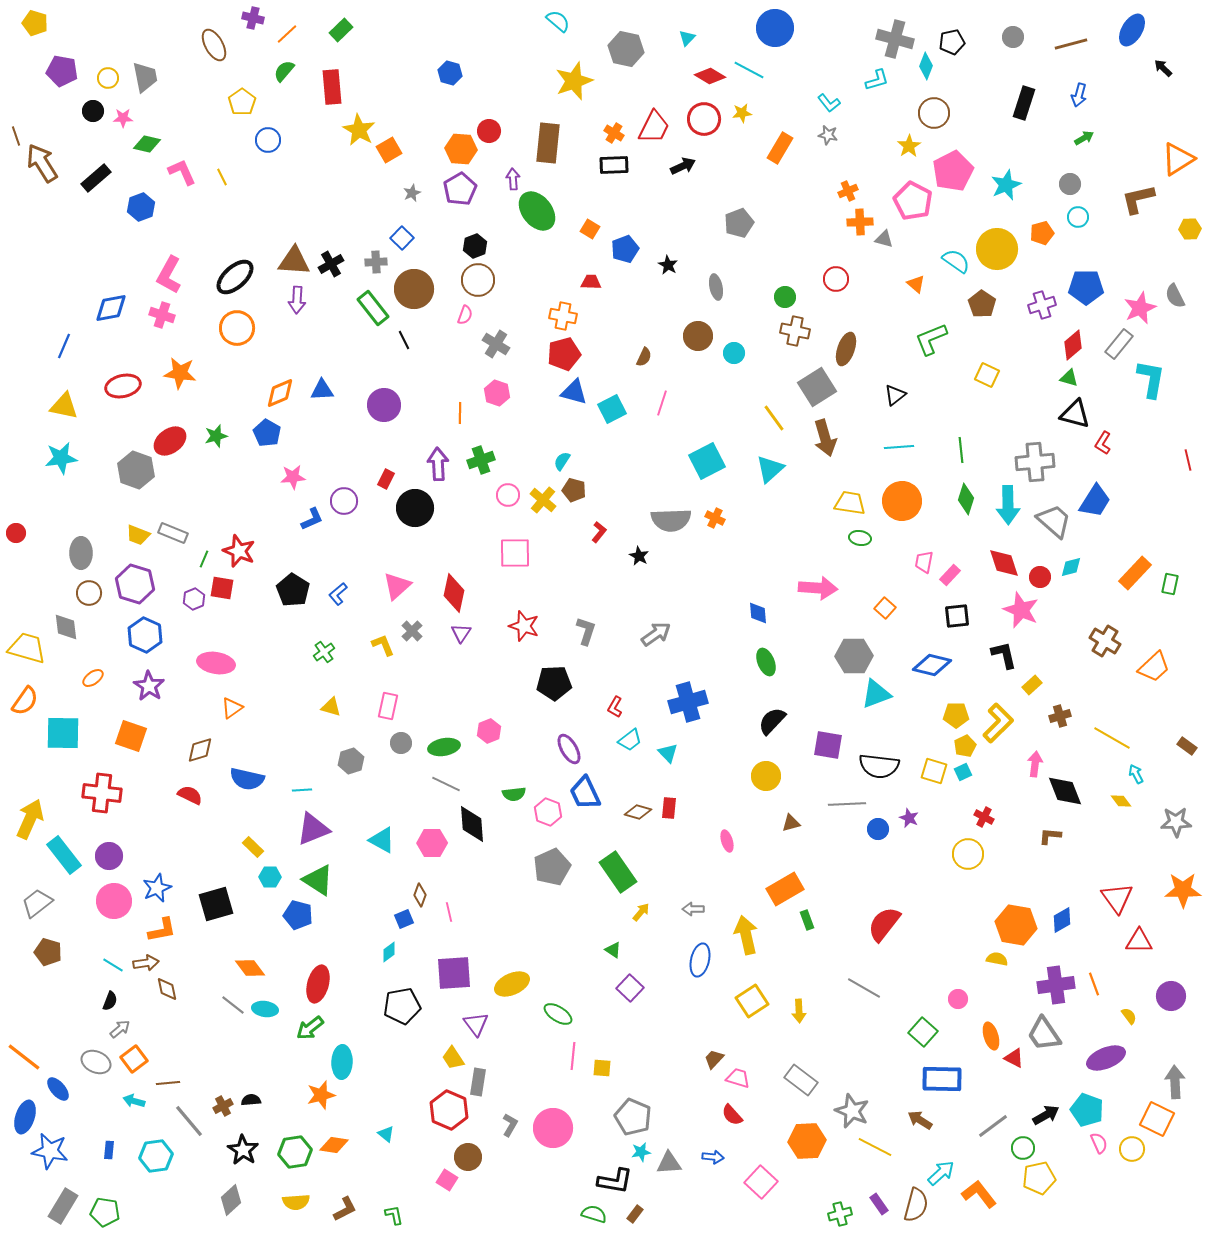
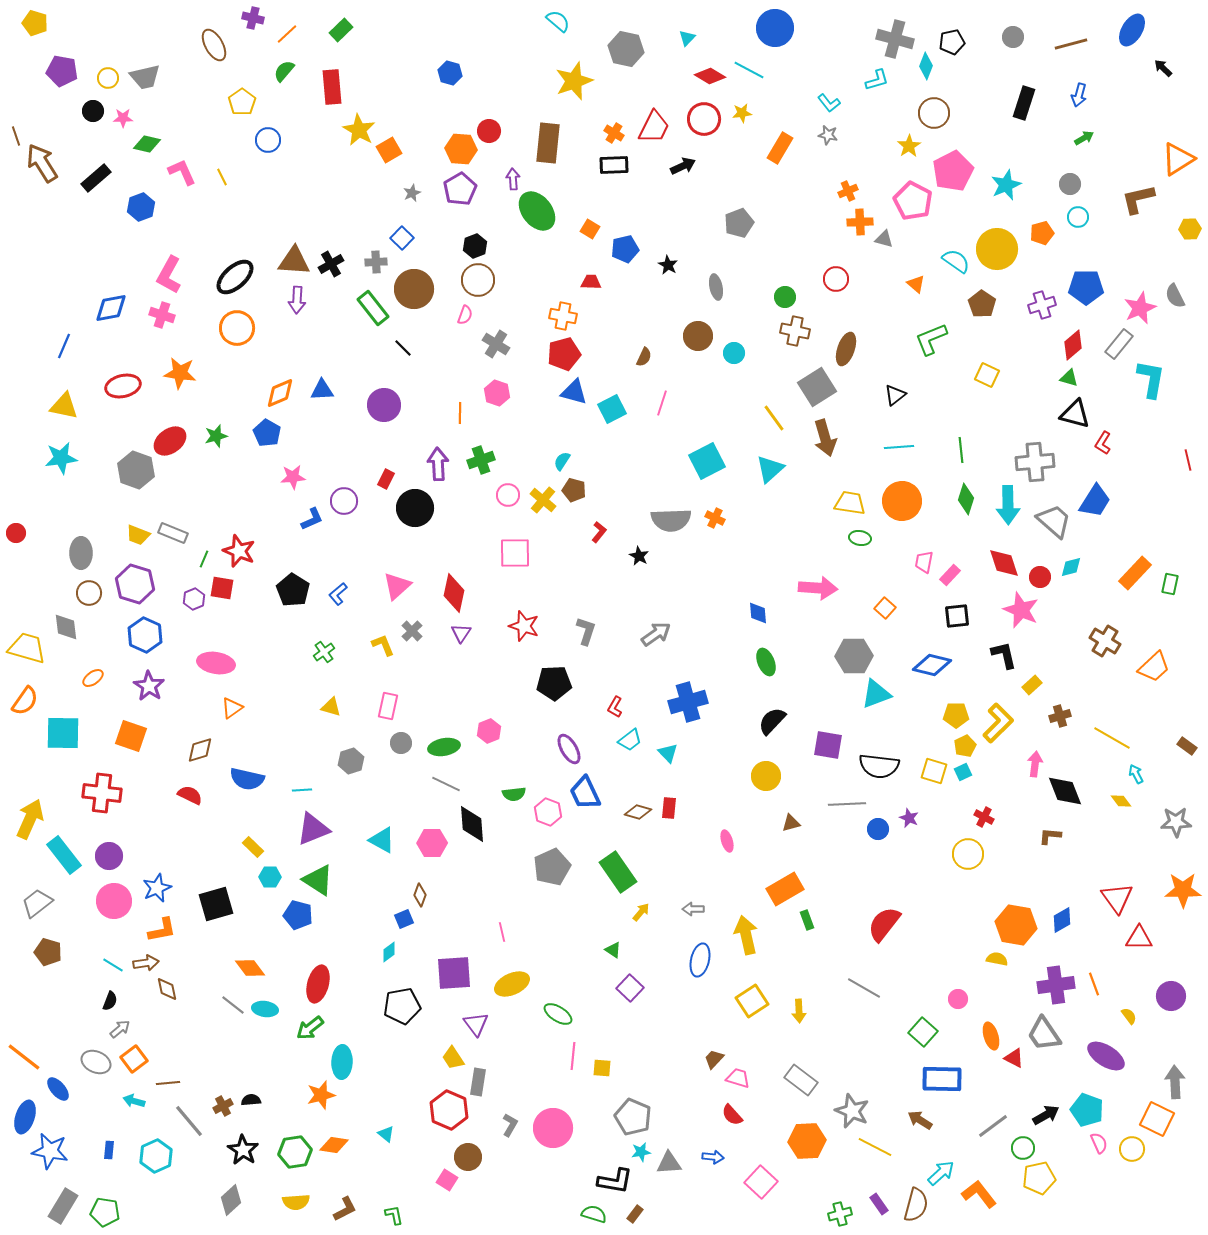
gray trapezoid at (145, 77): rotated 88 degrees clockwise
blue pentagon at (625, 249): rotated 8 degrees clockwise
black line at (404, 340): moved 1 px left, 8 px down; rotated 18 degrees counterclockwise
pink line at (449, 912): moved 53 px right, 20 px down
red triangle at (1139, 941): moved 3 px up
purple ellipse at (1106, 1058): moved 2 px up; rotated 54 degrees clockwise
cyan hexagon at (156, 1156): rotated 16 degrees counterclockwise
